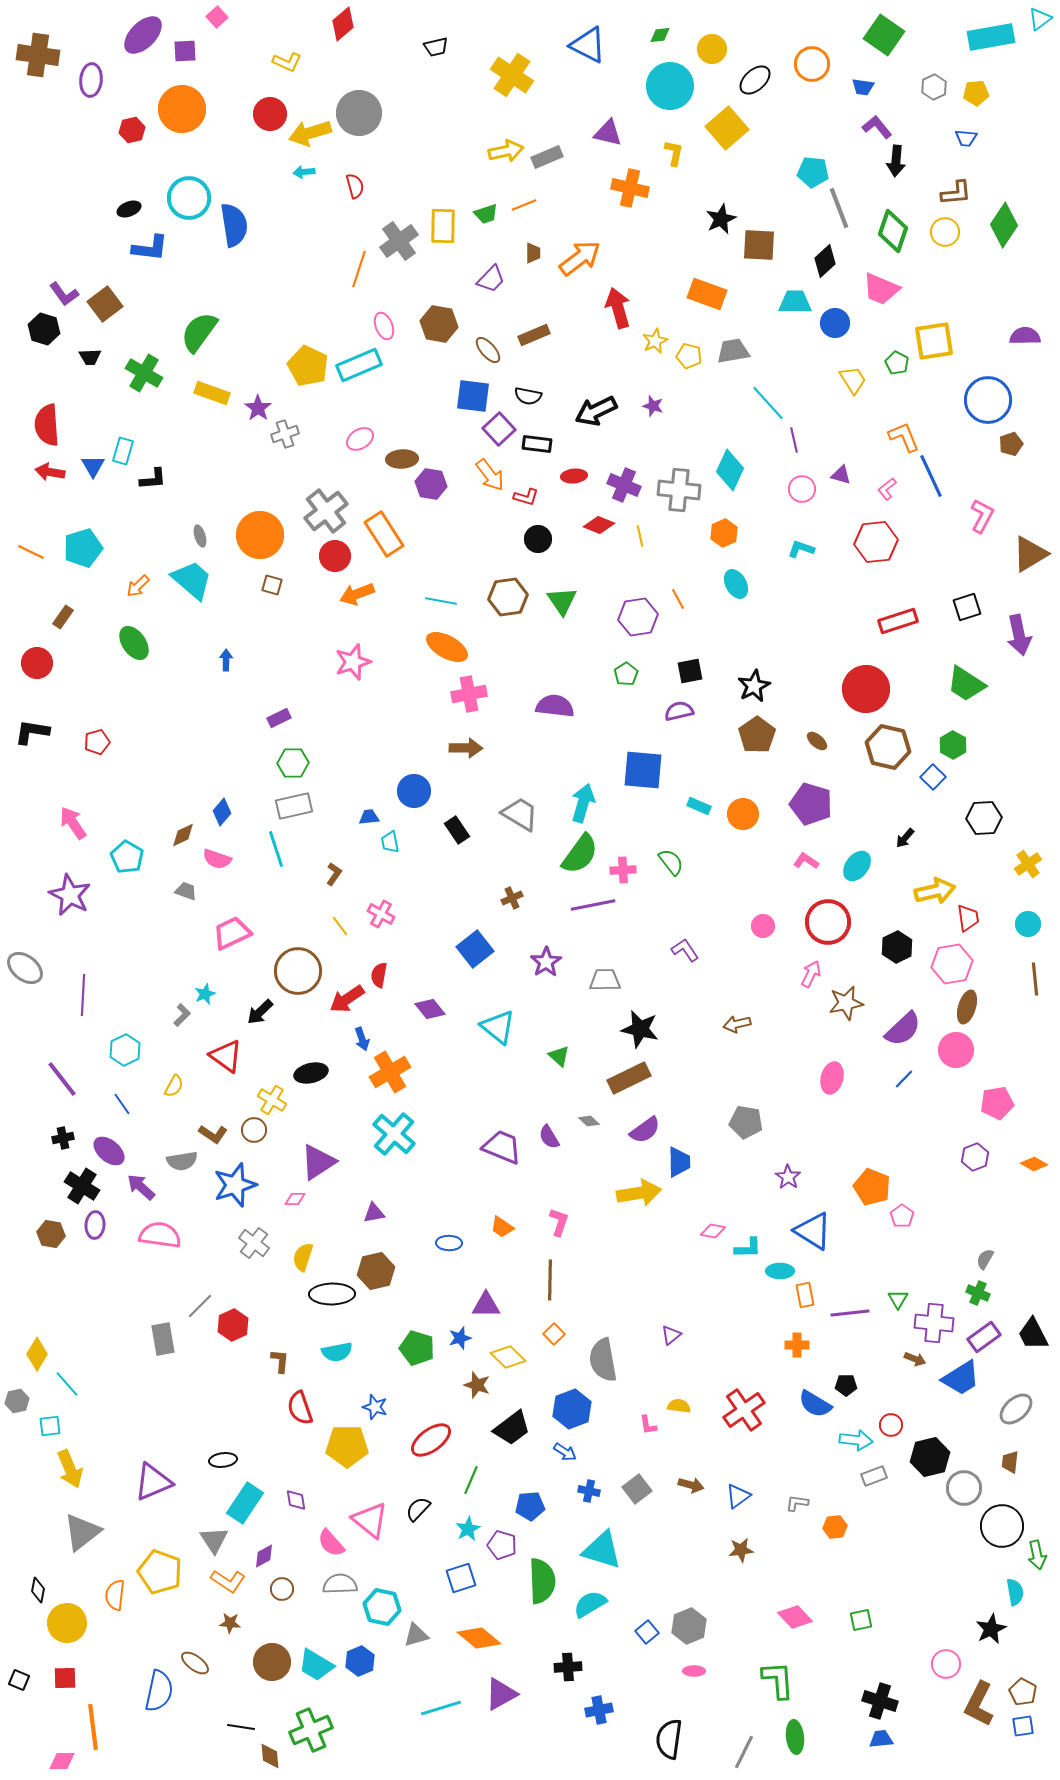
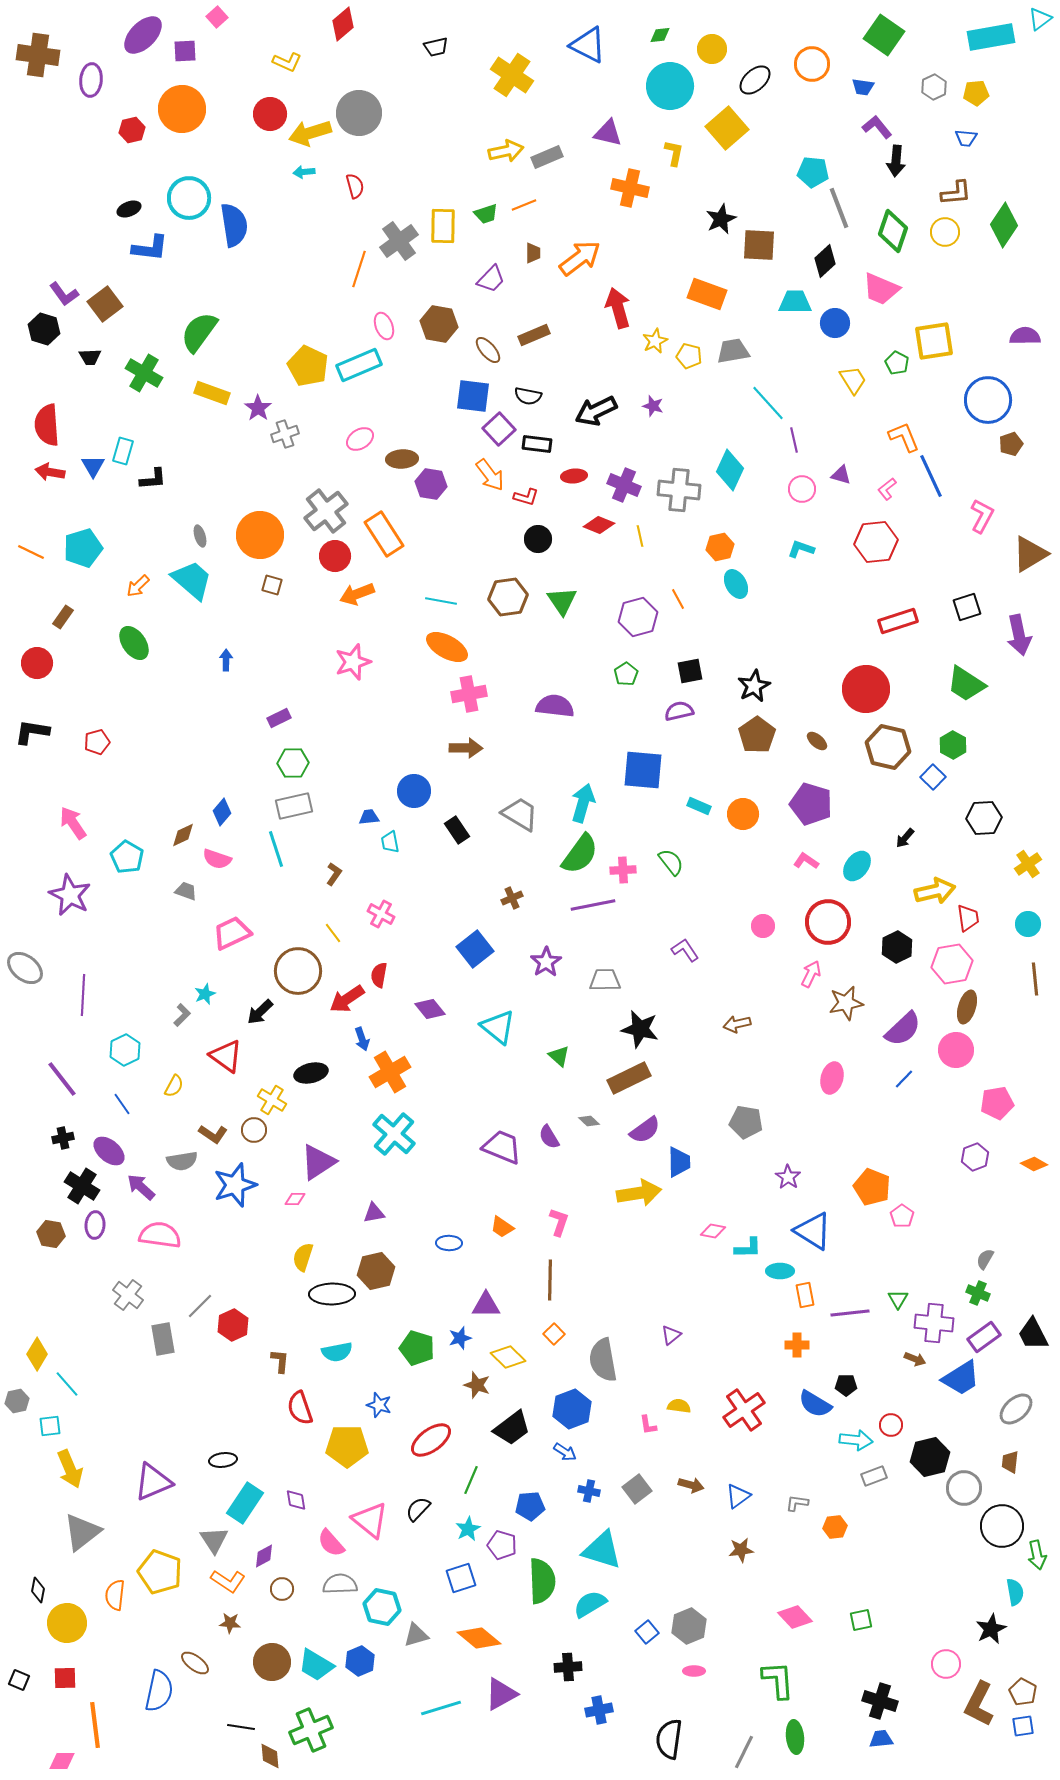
orange hexagon at (724, 533): moved 4 px left, 14 px down; rotated 12 degrees clockwise
purple hexagon at (638, 617): rotated 6 degrees counterclockwise
yellow line at (340, 926): moved 7 px left, 7 px down
gray cross at (254, 1243): moved 126 px left, 52 px down
blue star at (375, 1407): moved 4 px right, 2 px up
orange line at (93, 1727): moved 2 px right, 2 px up
